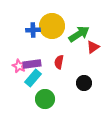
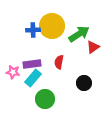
pink star: moved 6 px left, 6 px down; rotated 16 degrees counterclockwise
